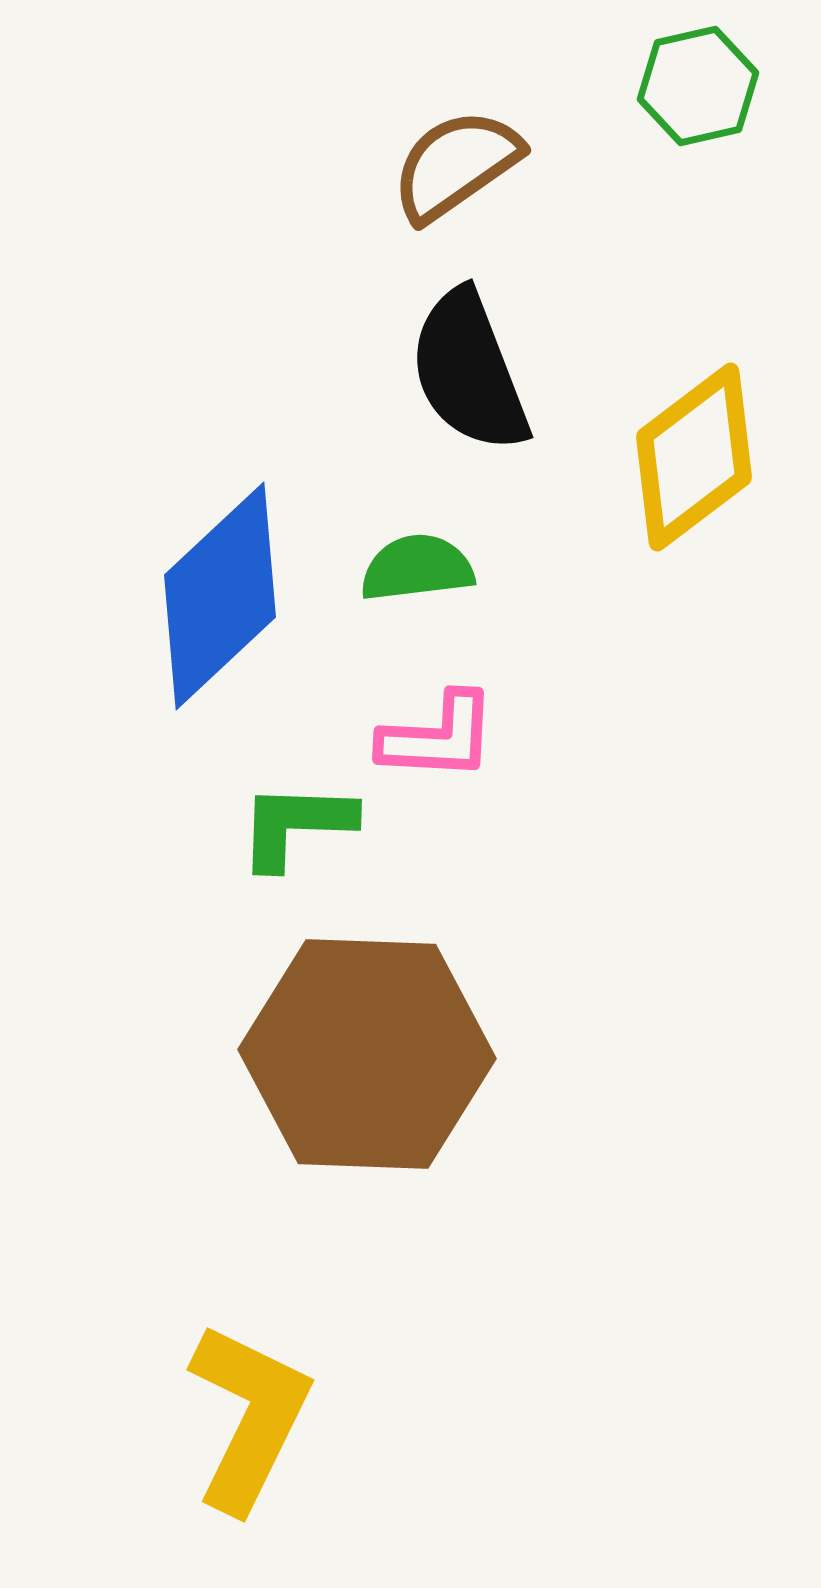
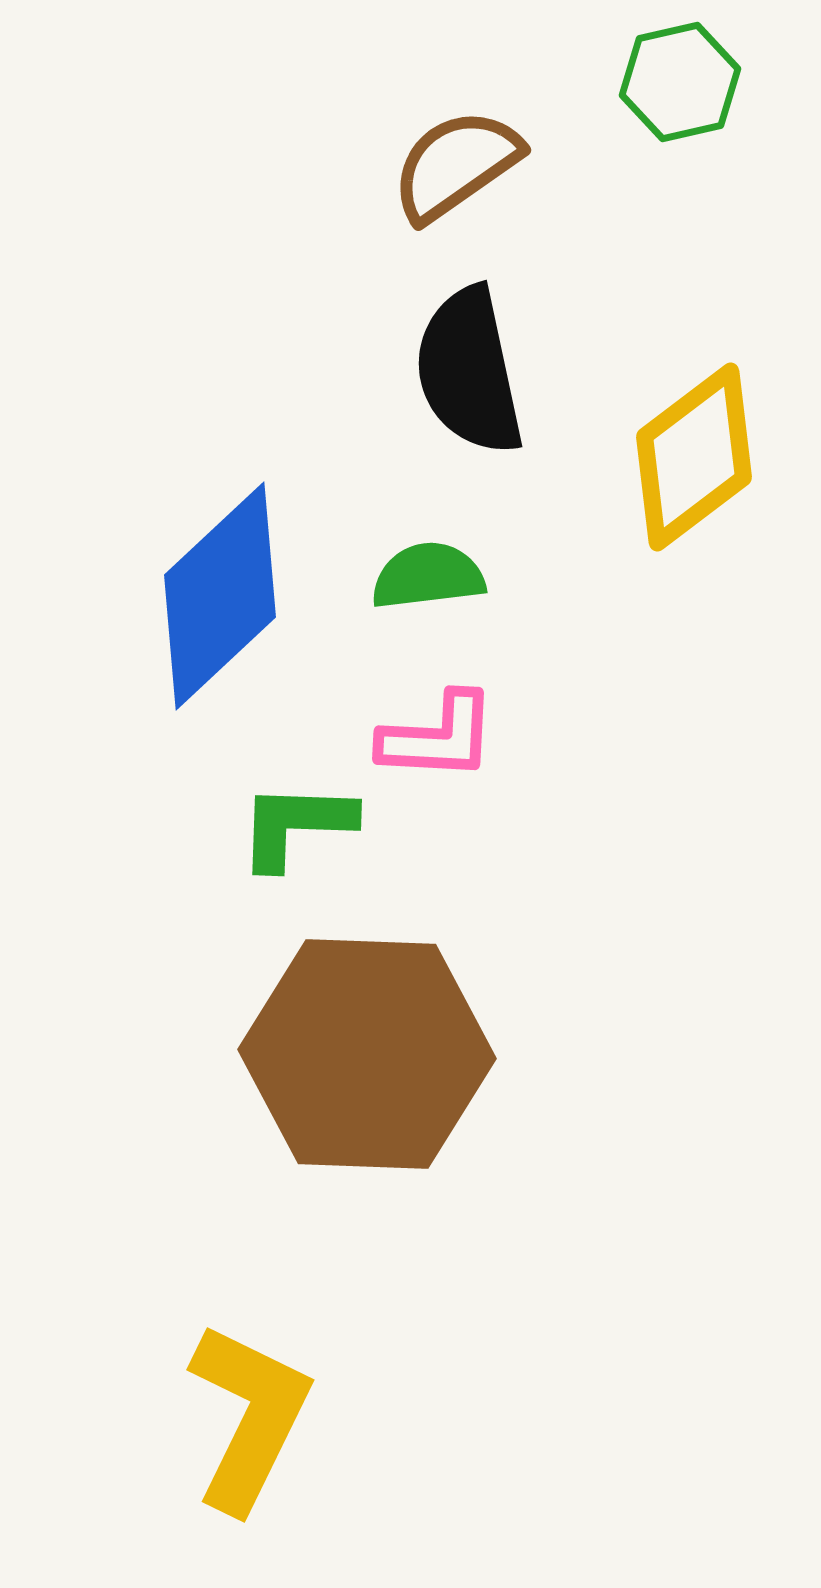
green hexagon: moved 18 px left, 4 px up
black semicircle: rotated 9 degrees clockwise
green semicircle: moved 11 px right, 8 px down
